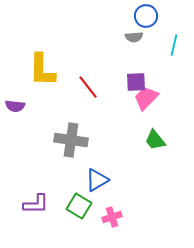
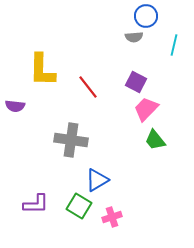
purple square: rotated 30 degrees clockwise
pink trapezoid: moved 11 px down
